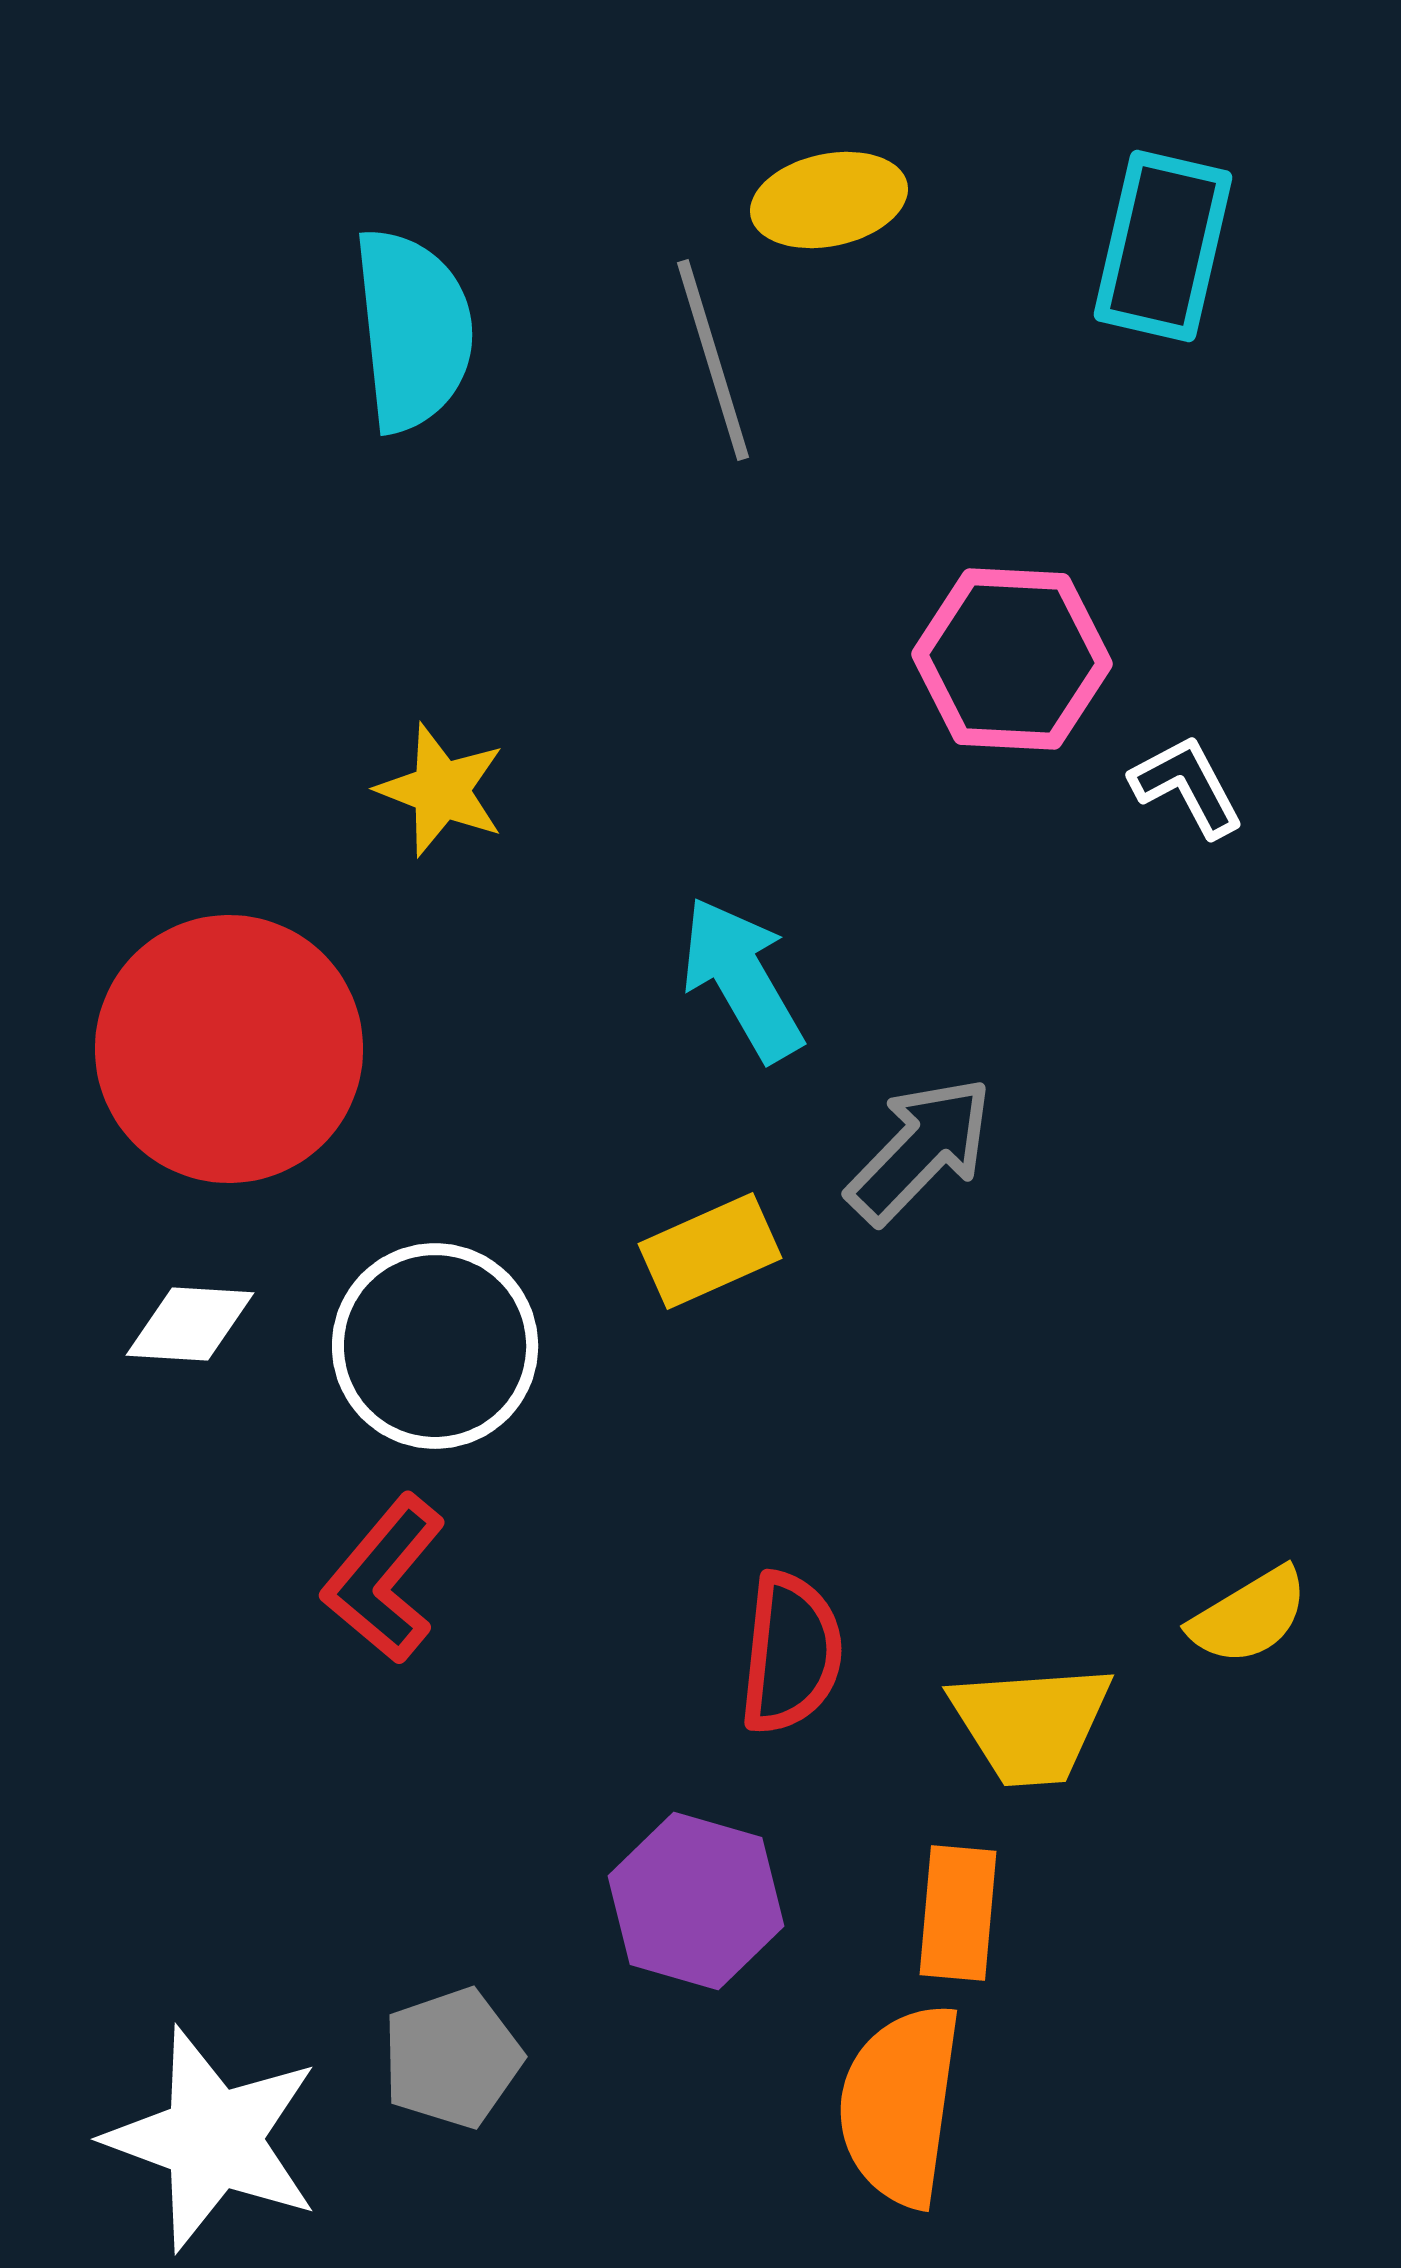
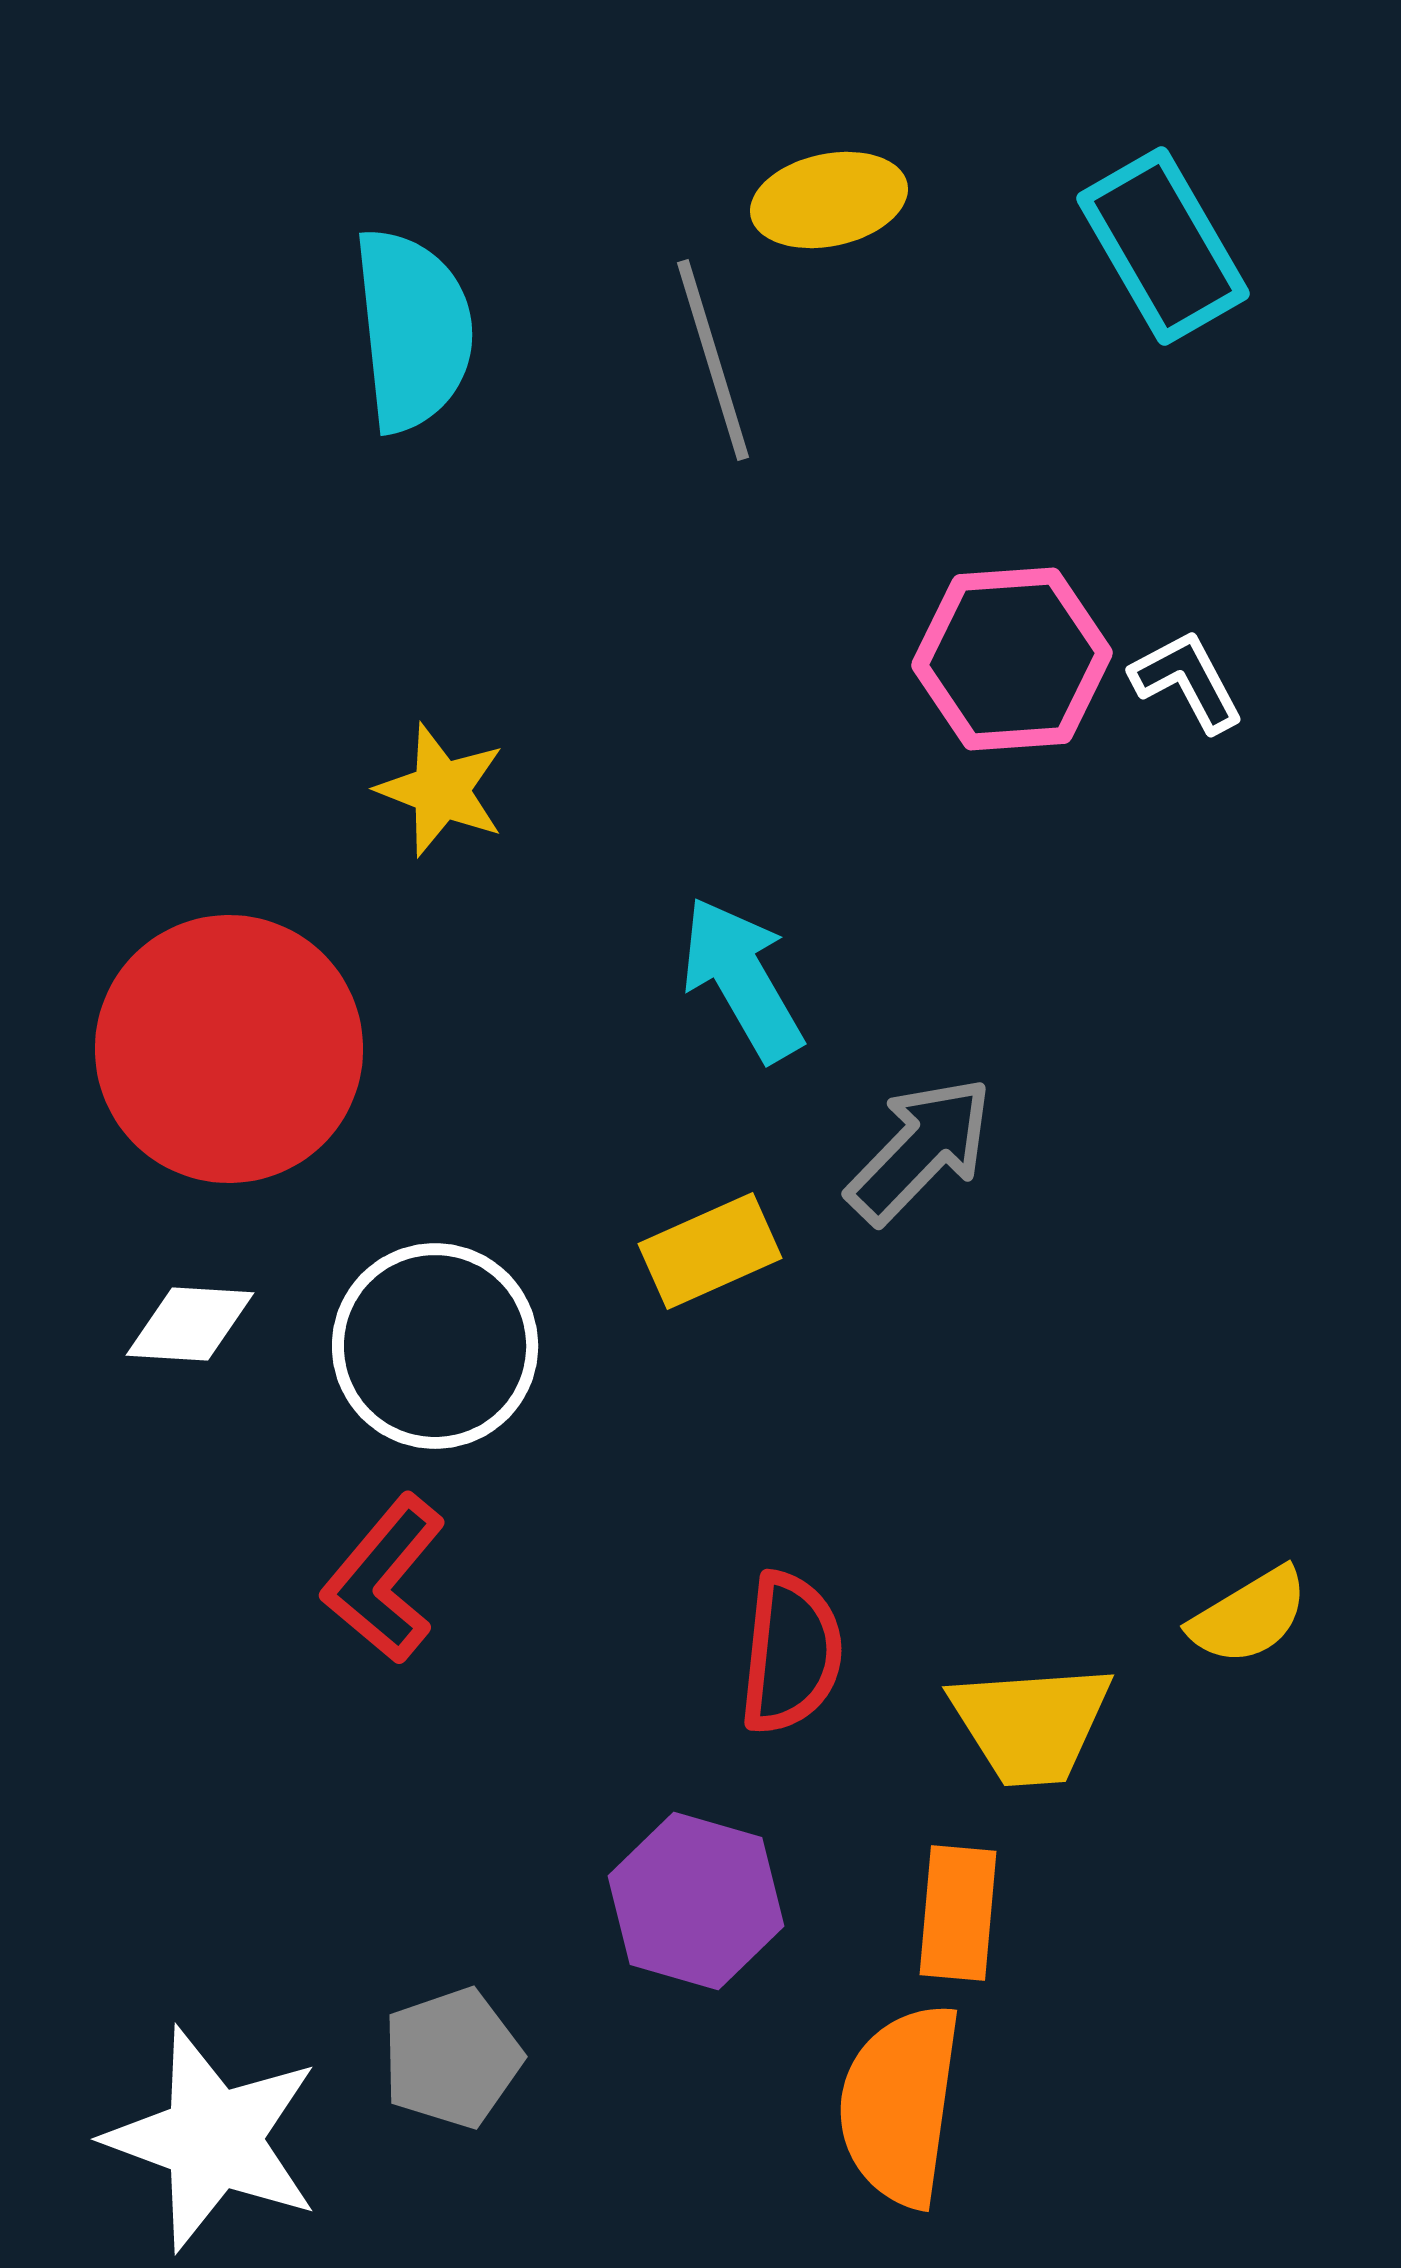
cyan rectangle: rotated 43 degrees counterclockwise
pink hexagon: rotated 7 degrees counterclockwise
white L-shape: moved 105 px up
